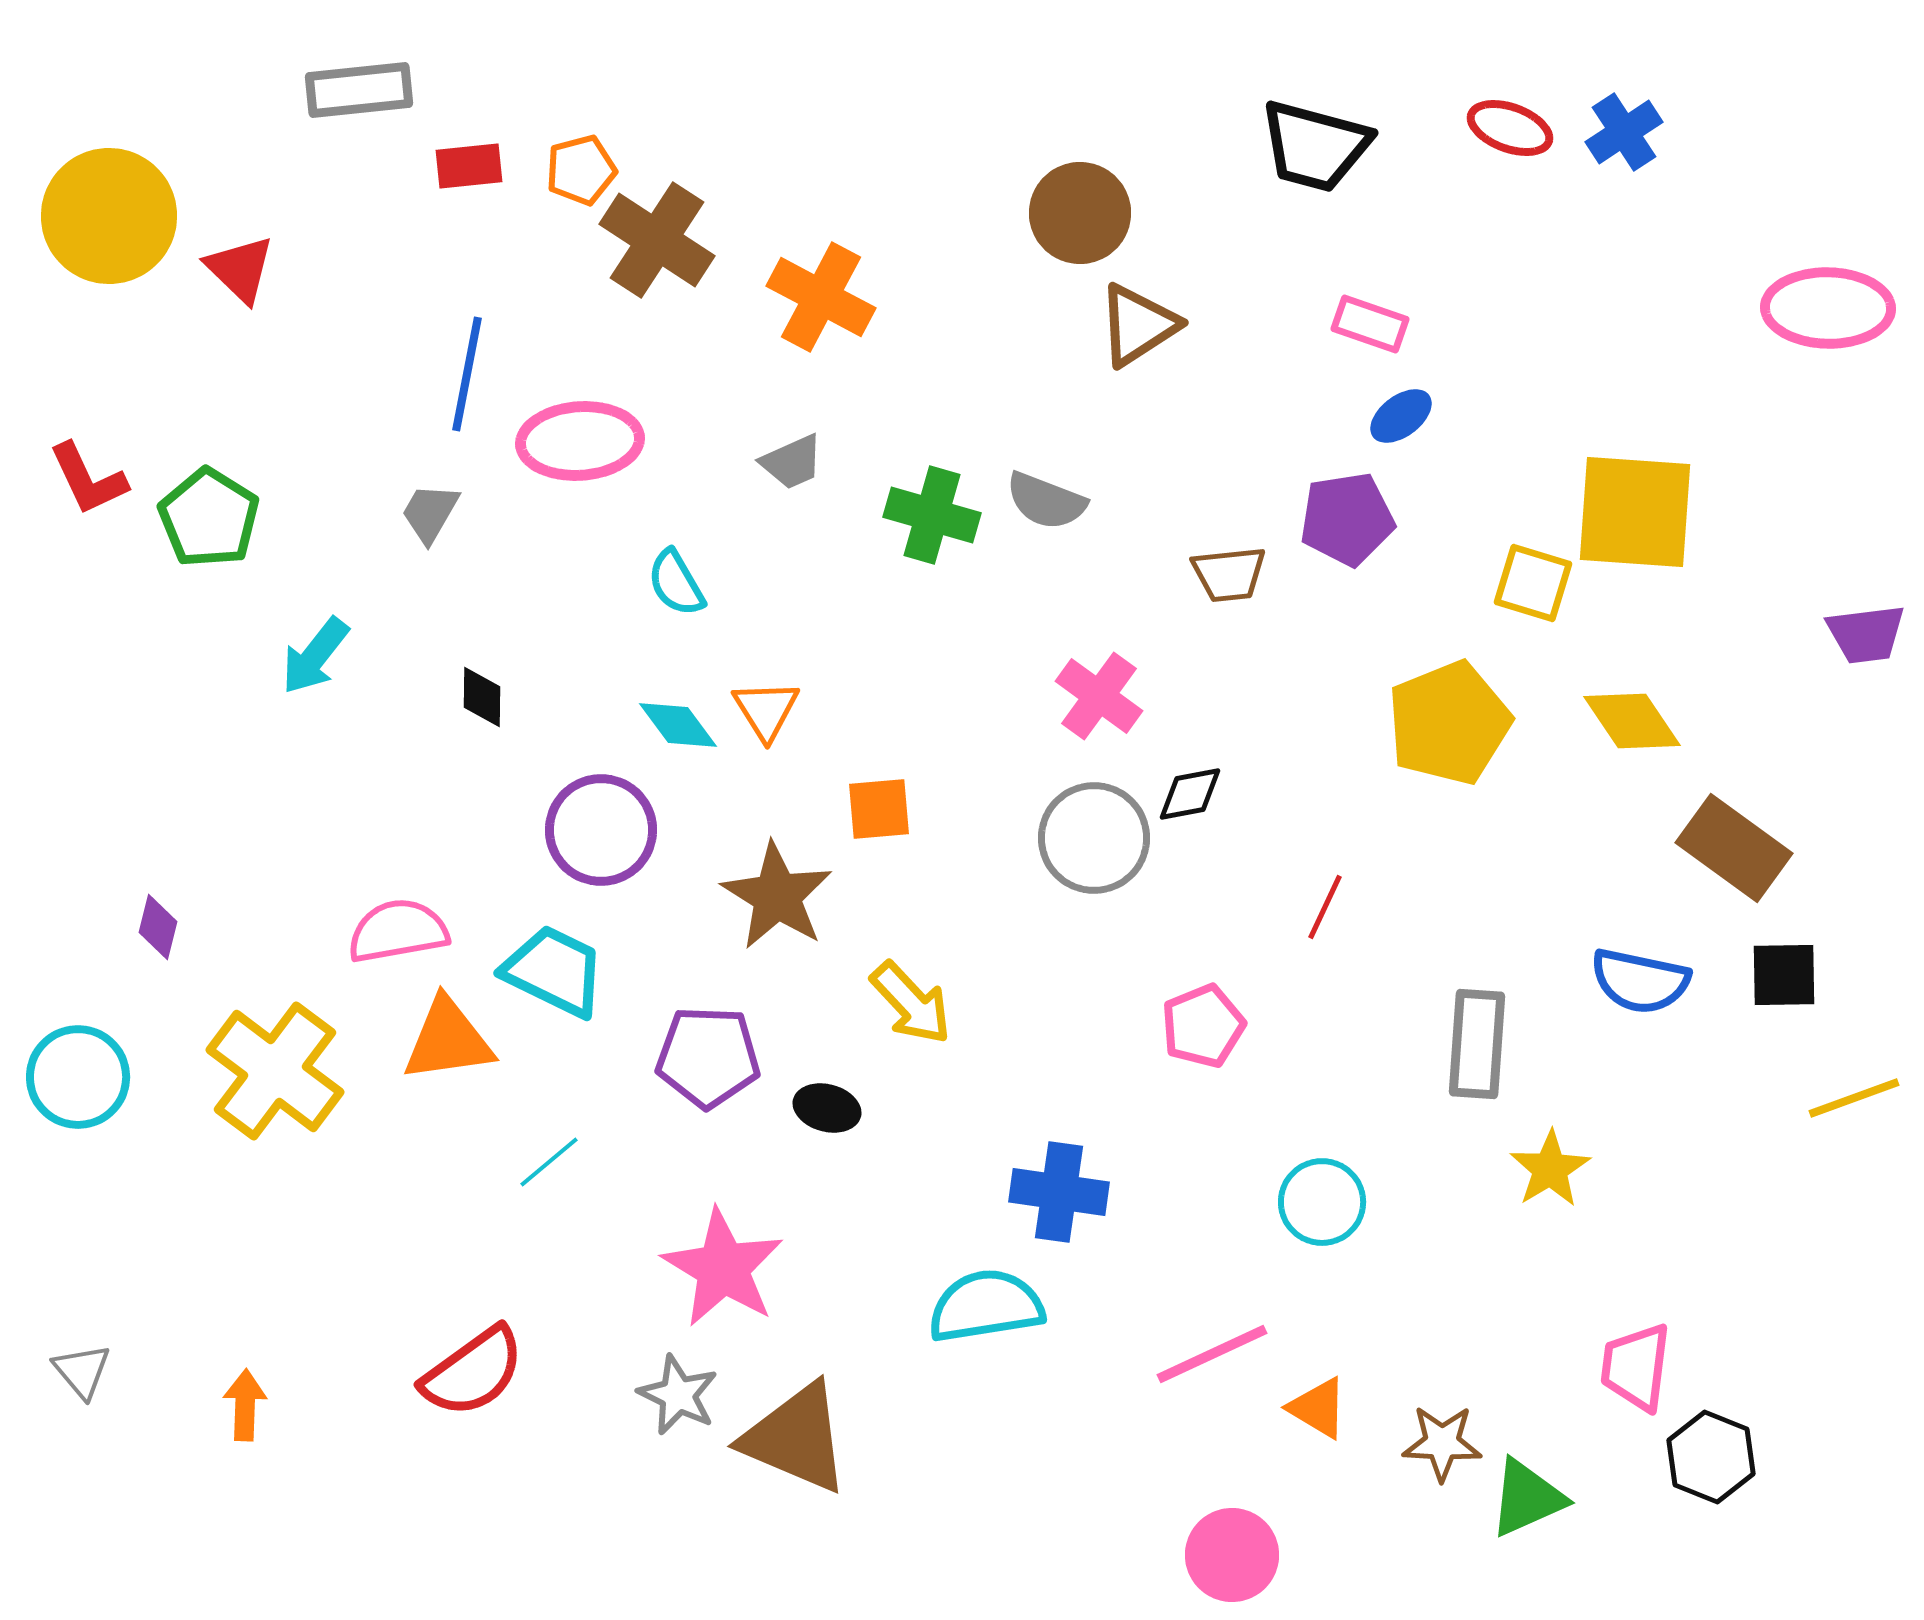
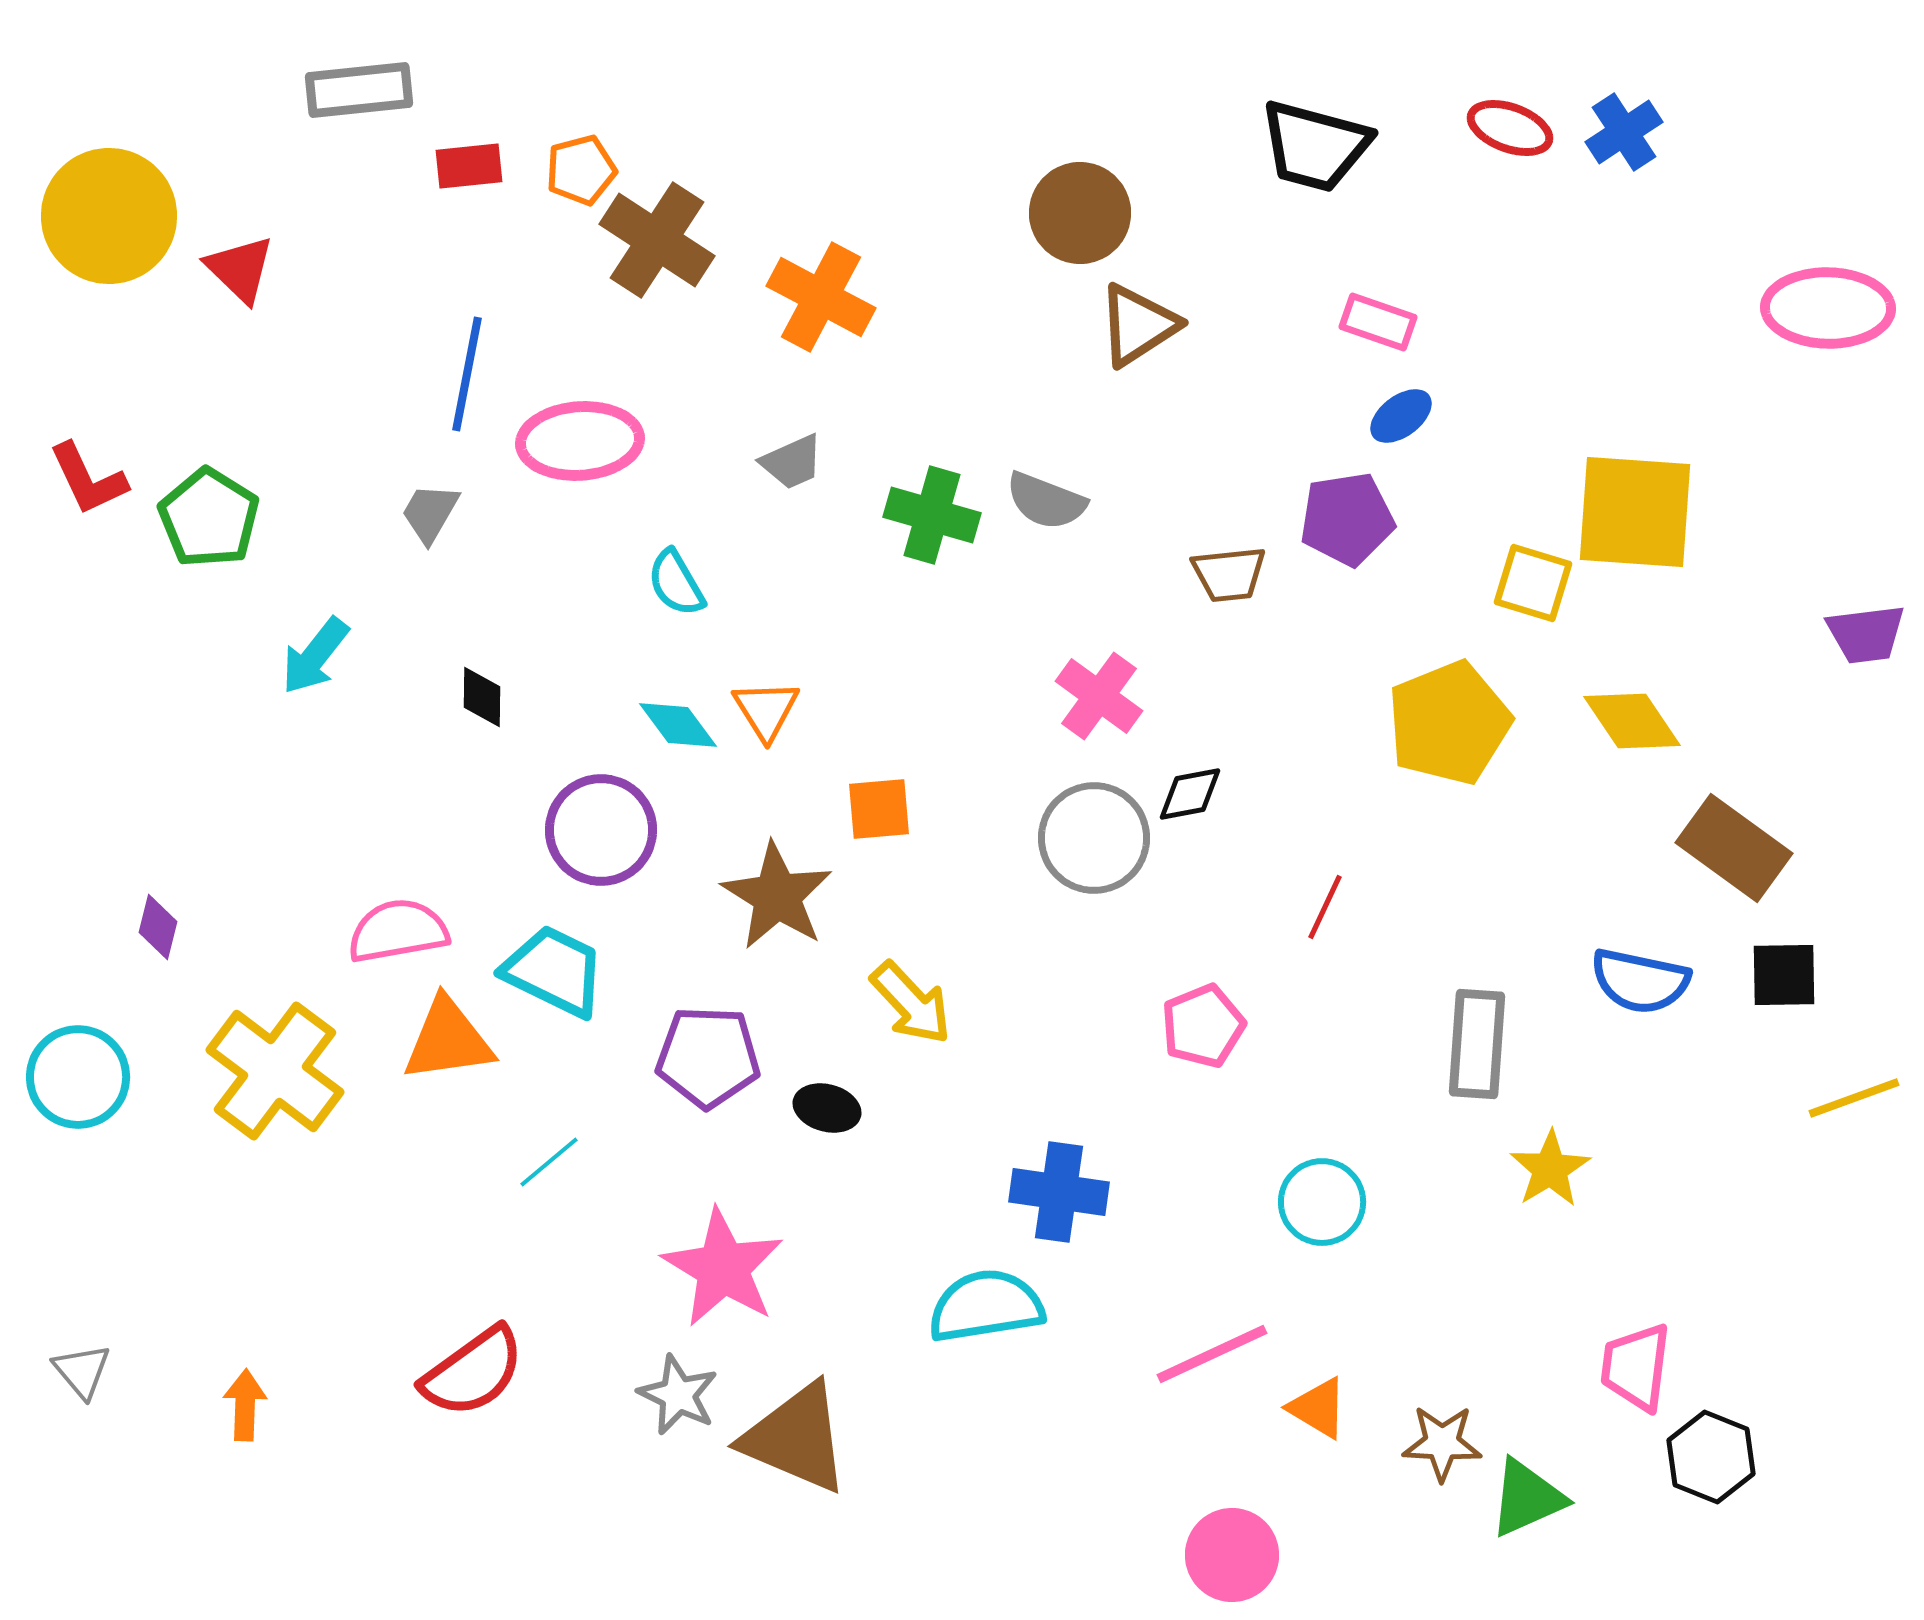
pink rectangle at (1370, 324): moved 8 px right, 2 px up
